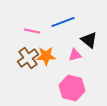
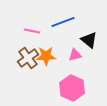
pink hexagon: rotated 10 degrees clockwise
